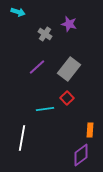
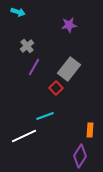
purple star: moved 1 px down; rotated 21 degrees counterclockwise
gray cross: moved 18 px left, 12 px down; rotated 16 degrees clockwise
purple line: moved 3 px left; rotated 18 degrees counterclockwise
red square: moved 11 px left, 10 px up
cyan line: moved 7 px down; rotated 12 degrees counterclockwise
white line: moved 2 px right, 2 px up; rotated 55 degrees clockwise
purple diamond: moved 1 px left, 1 px down; rotated 20 degrees counterclockwise
